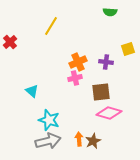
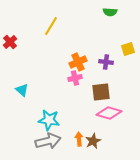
cyan triangle: moved 10 px left, 1 px up
cyan star: rotated 10 degrees counterclockwise
